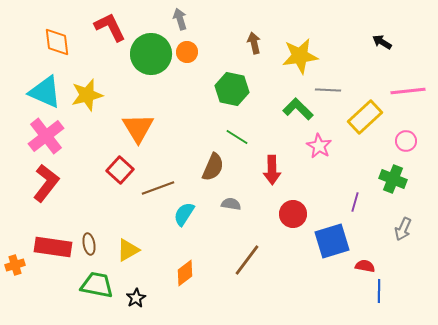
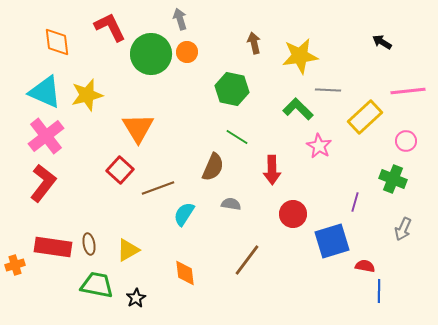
red L-shape at (46, 183): moved 3 px left
orange diamond at (185, 273): rotated 60 degrees counterclockwise
